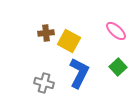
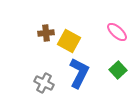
pink ellipse: moved 1 px right, 1 px down
green square: moved 3 px down
gray cross: rotated 12 degrees clockwise
